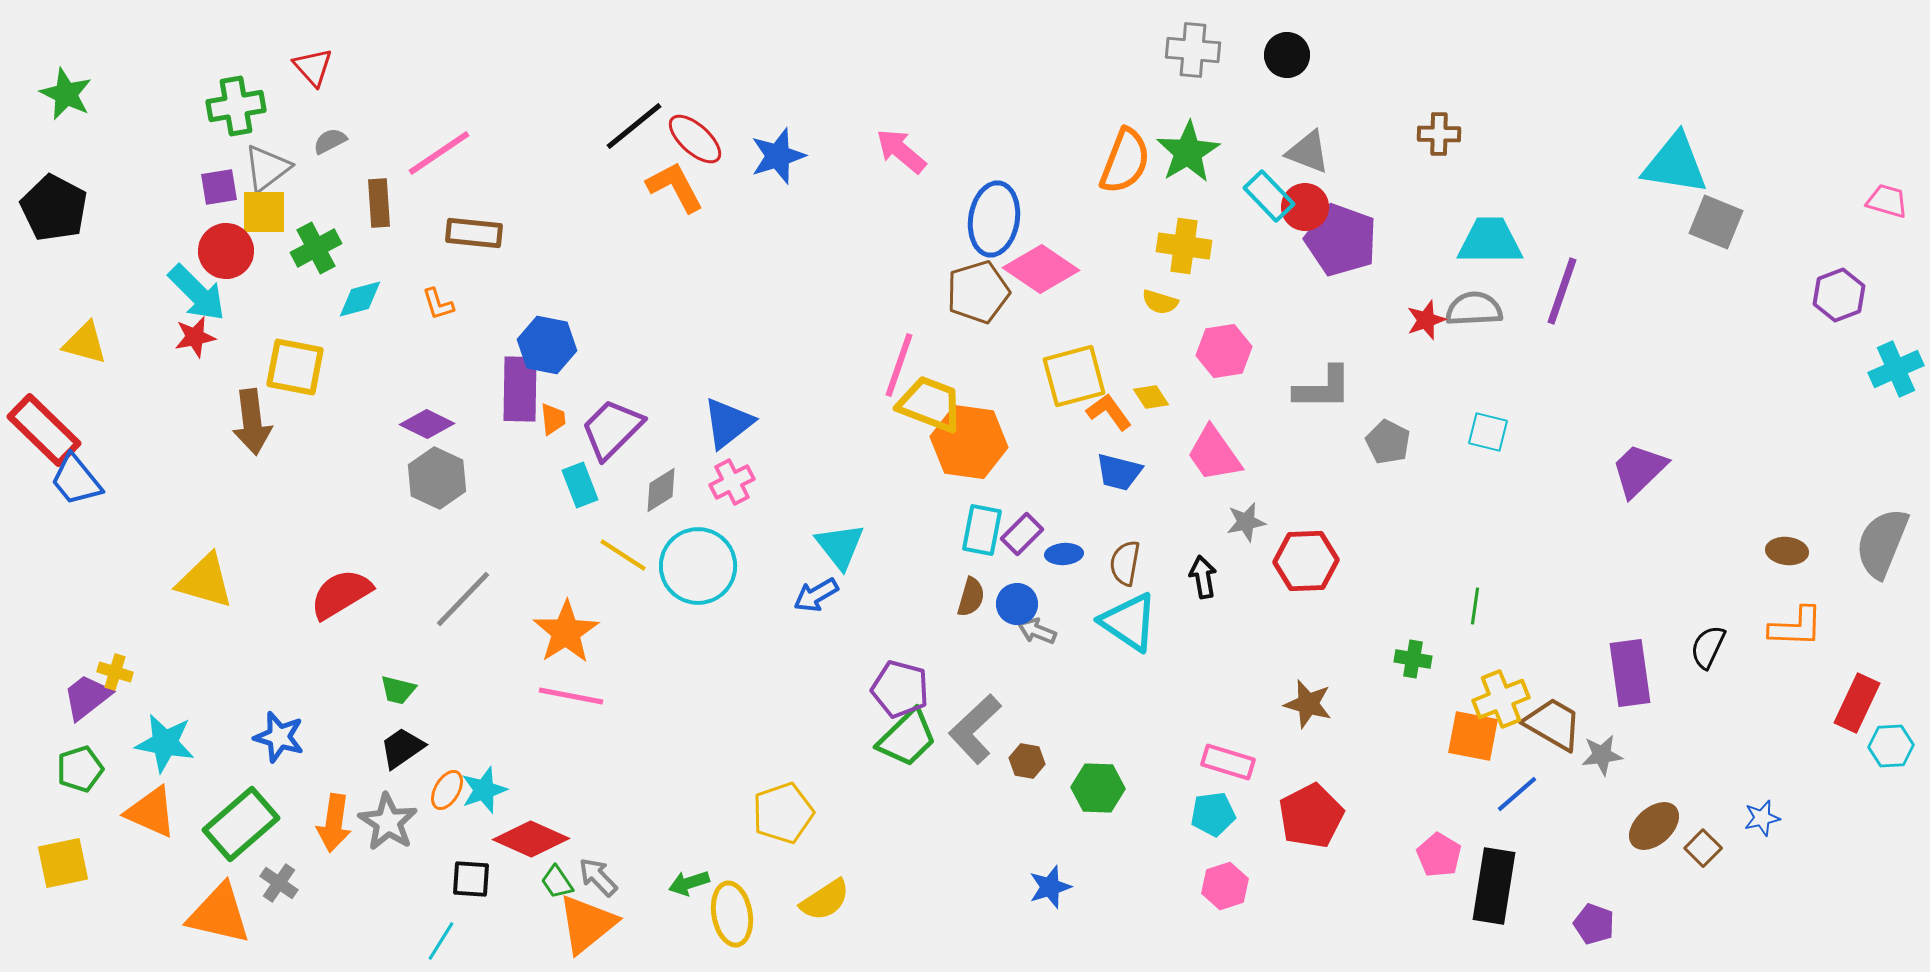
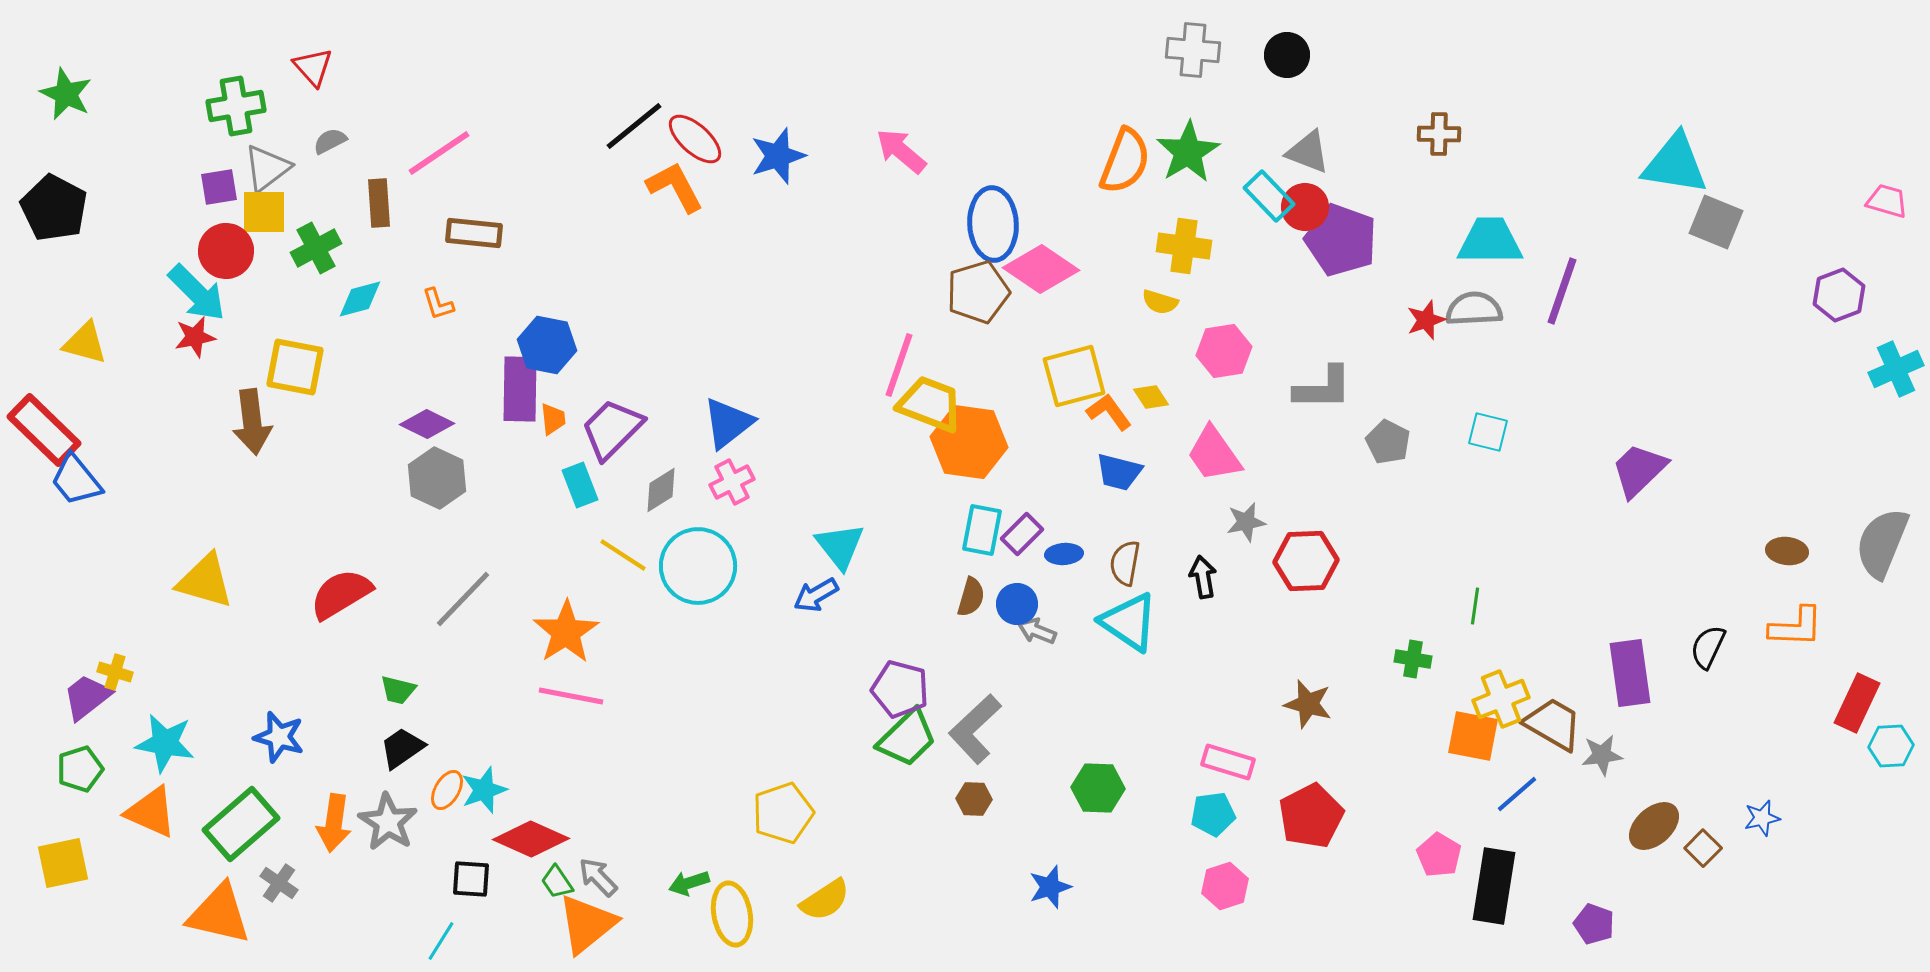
blue ellipse at (994, 219): moved 1 px left, 5 px down; rotated 12 degrees counterclockwise
brown hexagon at (1027, 761): moved 53 px left, 38 px down; rotated 8 degrees counterclockwise
